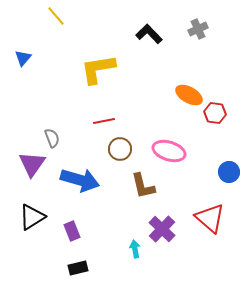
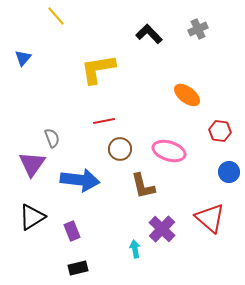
orange ellipse: moved 2 px left; rotated 8 degrees clockwise
red hexagon: moved 5 px right, 18 px down
blue arrow: rotated 9 degrees counterclockwise
